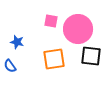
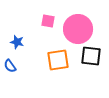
pink square: moved 3 px left
orange square: moved 4 px right, 1 px down
